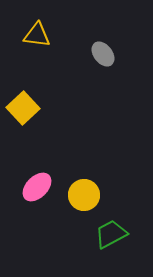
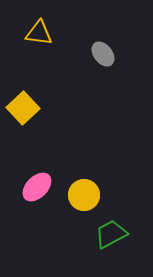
yellow triangle: moved 2 px right, 2 px up
